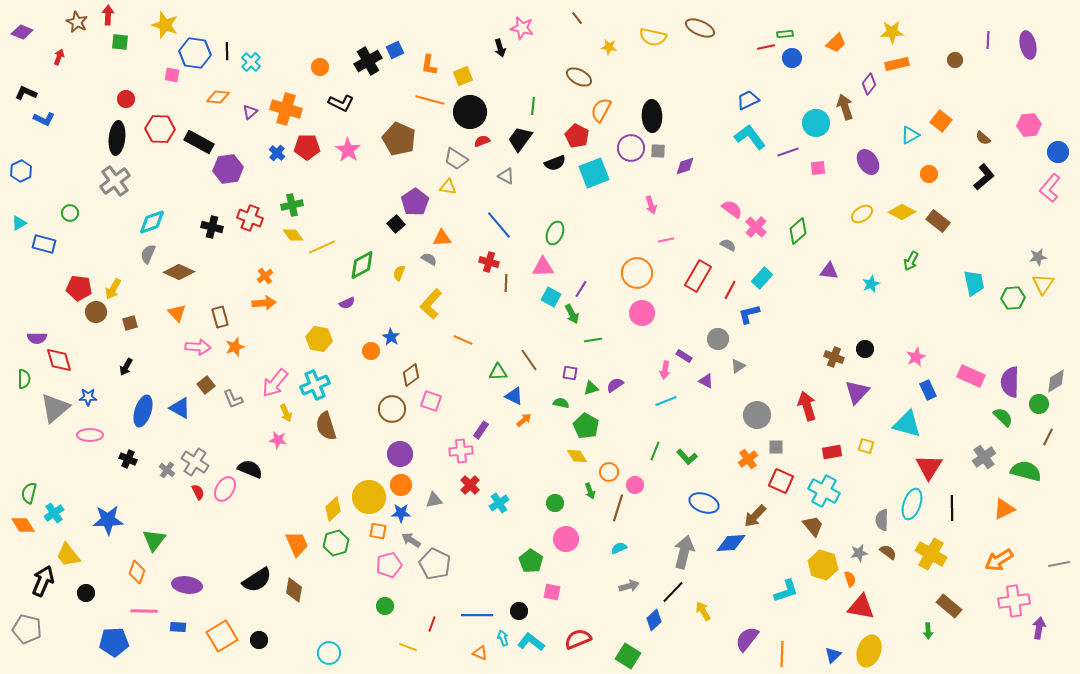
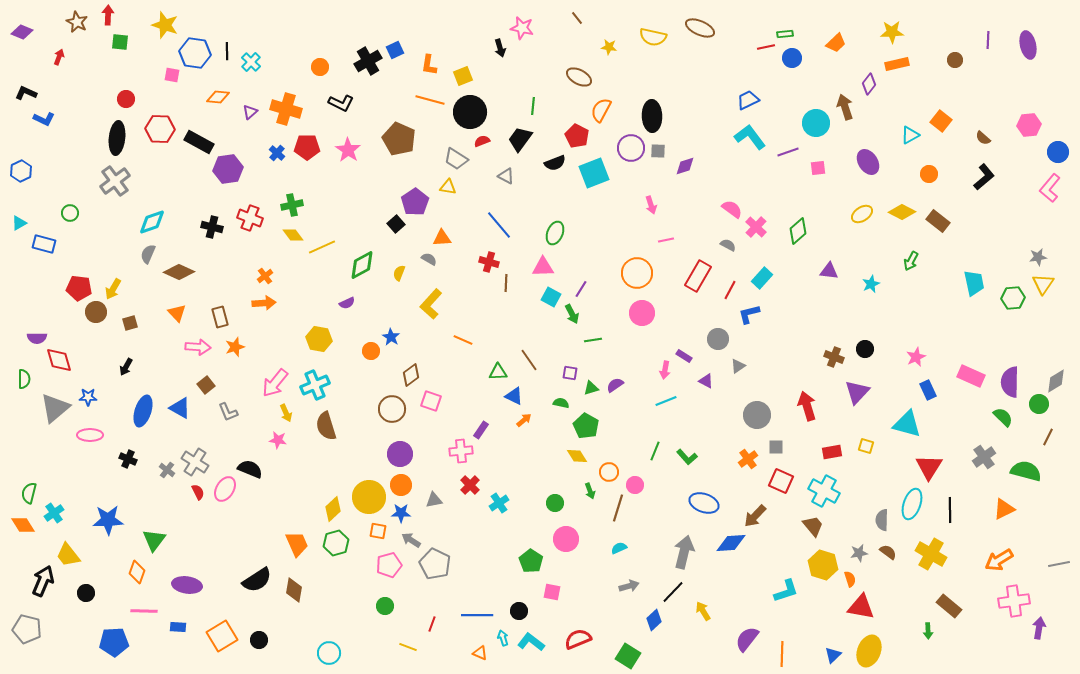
gray L-shape at (233, 399): moved 5 px left, 13 px down
black line at (952, 508): moved 2 px left, 2 px down
